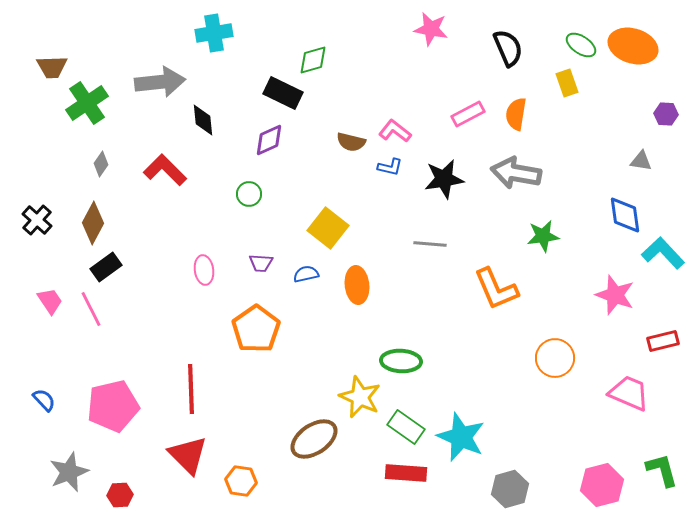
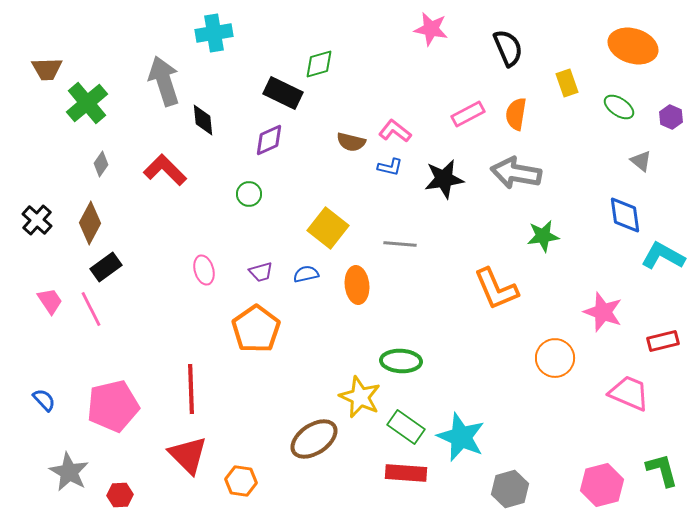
green ellipse at (581, 45): moved 38 px right, 62 px down
green diamond at (313, 60): moved 6 px right, 4 px down
brown trapezoid at (52, 67): moved 5 px left, 2 px down
gray arrow at (160, 82): moved 4 px right, 1 px up; rotated 102 degrees counterclockwise
green cross at (87, 103): rotated 6 degrees counterclockwise
purple hexagon at (666, 114): moved 5 px right, 3 px down; rotated 20 degrees clockwise
gray triangle at (641, 161): rotated 30 degrees clockwise
brown diamond at (93, 223): moved 3 px left
gray line at (430, 244): moved 30 px left
cyan L-shape at (663, 253): moved 3 px down; rotated 18 degrees counterclockwise
purple trapezoid at (261, 263): moved 9 px down; rotated 20 degrees counterclockwise
pink ellipse at (204, 270): rotated 8 degrees counterclockwise
pink star at (615, 295): moved 12 px left, 17 px down
gray star at (69, 472): rotated 21 degrees counterclockwise
